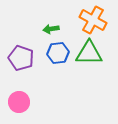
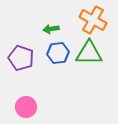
pink circle: moved 7 px right, 5 px down
